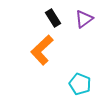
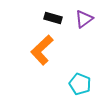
black rectangle: rotated 42 degrees counterclockwise
